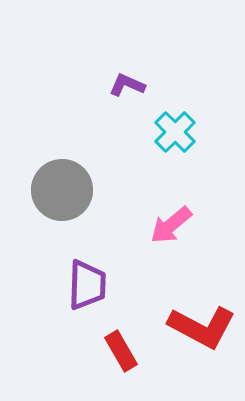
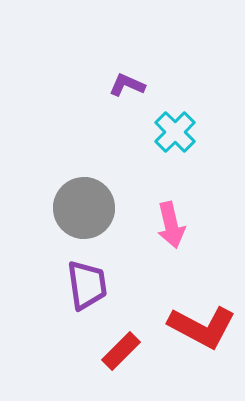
gray circle: moved 22 px right, 18 px down
pink arrow: rotated 63 degrees counterclockwise
purple trapezoid: rotated 10 degrees counterclockwise
red rectangle: rotated 75 degrees clockwise
